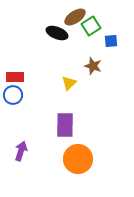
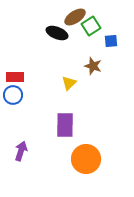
orange circle: moved 8 px right
